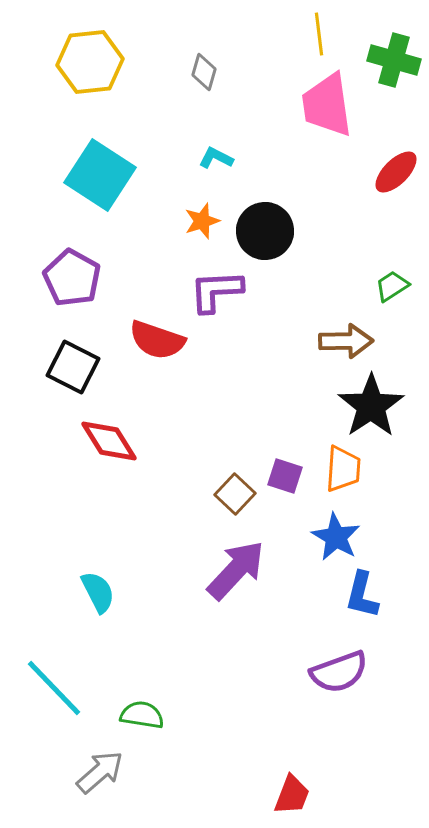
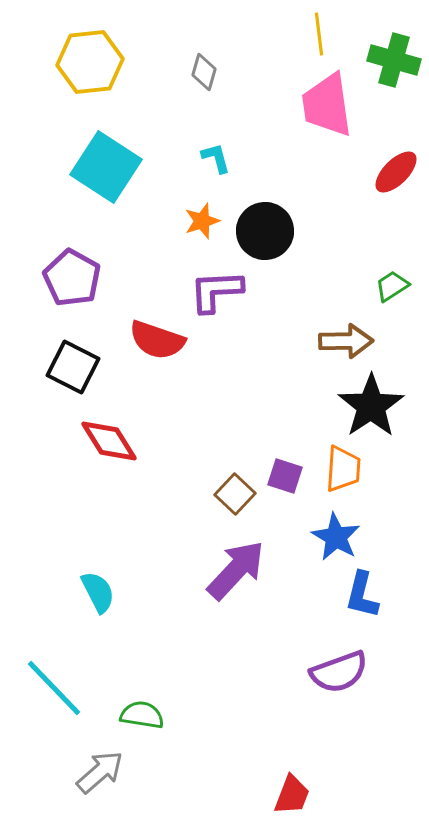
cyan L-shape: rotated 48 degrees clockwise
cyan square: moved 6 px right, 8 px up
